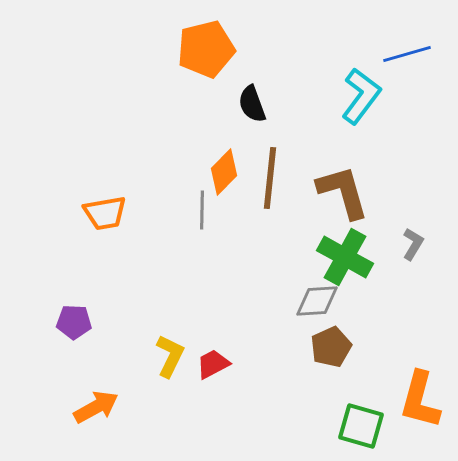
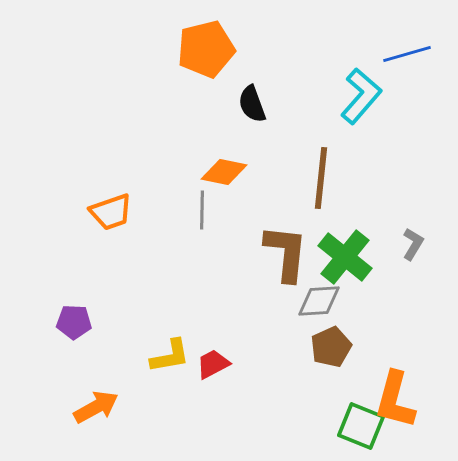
cyan L-shape: rotated 4 degrees clockwise
orange diamond: rotated 57 degrees clockwise
brown line: moved 51 px right
brown L-shape: moved 57 px left, 61 px down; rotated 22 degrees clockwise
orange trapezoid: moved 6 px right, 1 px up; rotated 9 degrees counterclockwise
green cross: rotated 10 degrees clockwise
gray diamond: moved 2 px right
yellow L-shape: rotated 54 degrees clockwise
orange L-shape: moved 25 px left
green square: rotated 6 degrees clockwise
